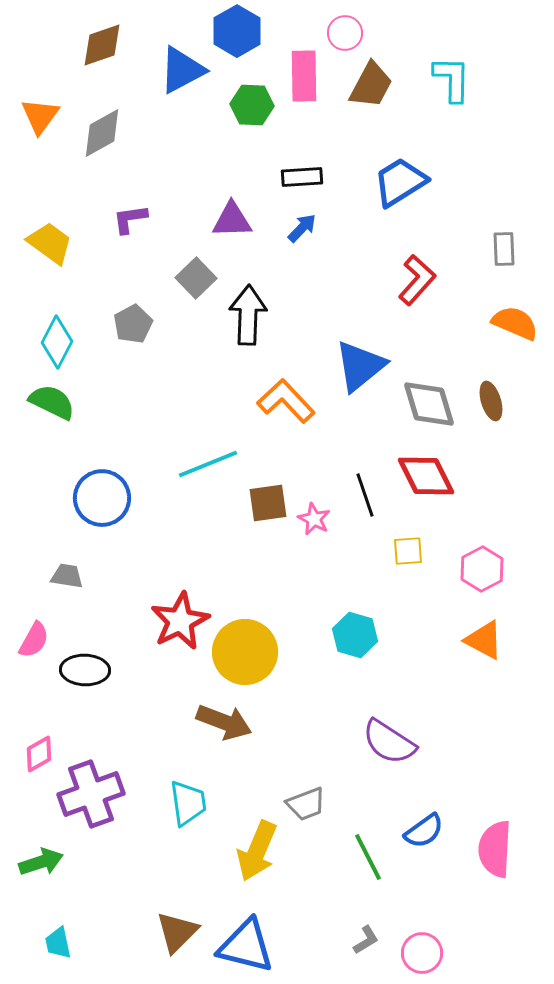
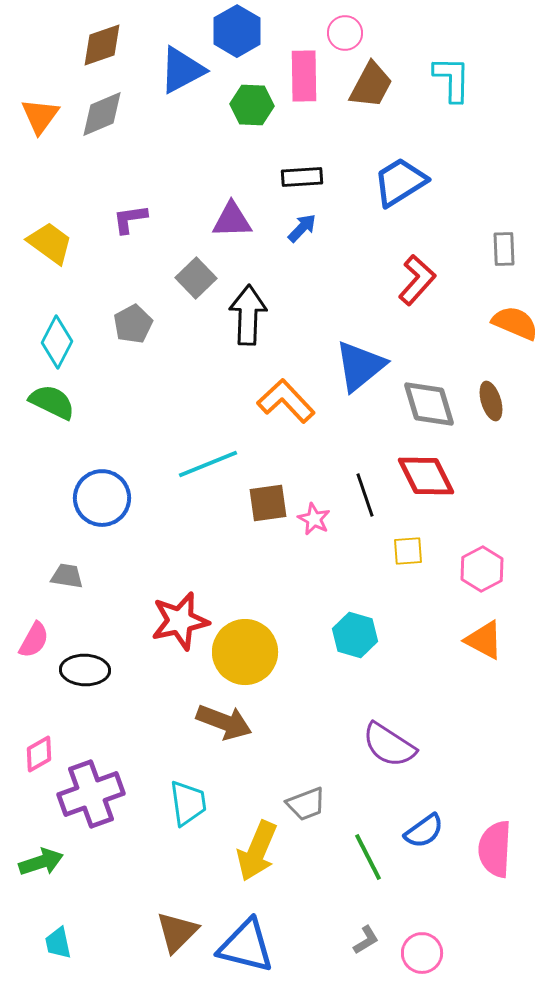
gray diamond at (102, 133): moved 19 px up; rotated 6 degrees clockwise
red star at (180, 621): rotated 14 degrees clockwise
purple semicircle at (389, 742): moved 3 px down
